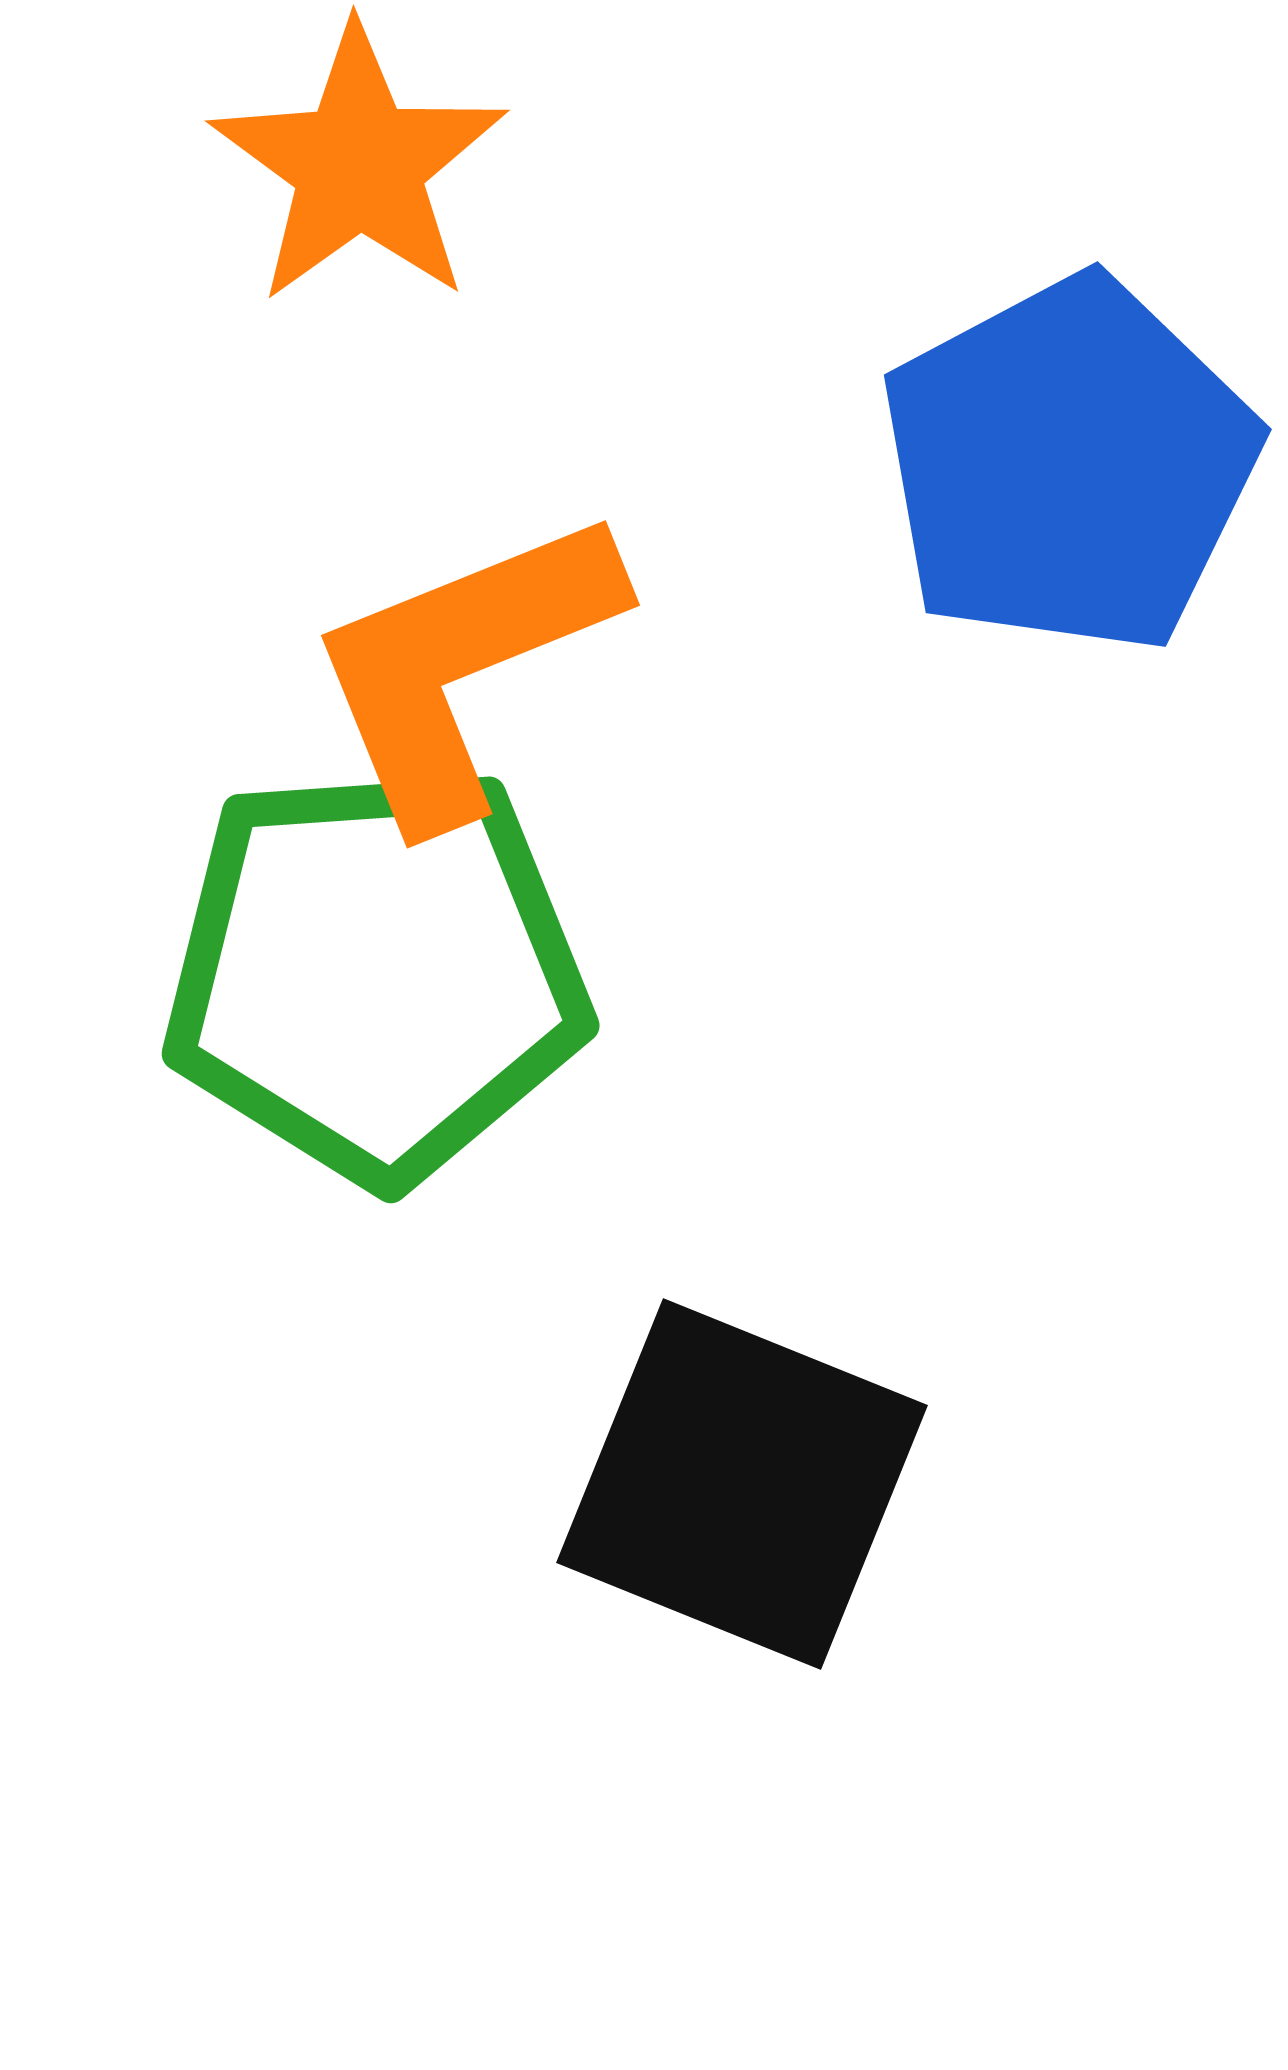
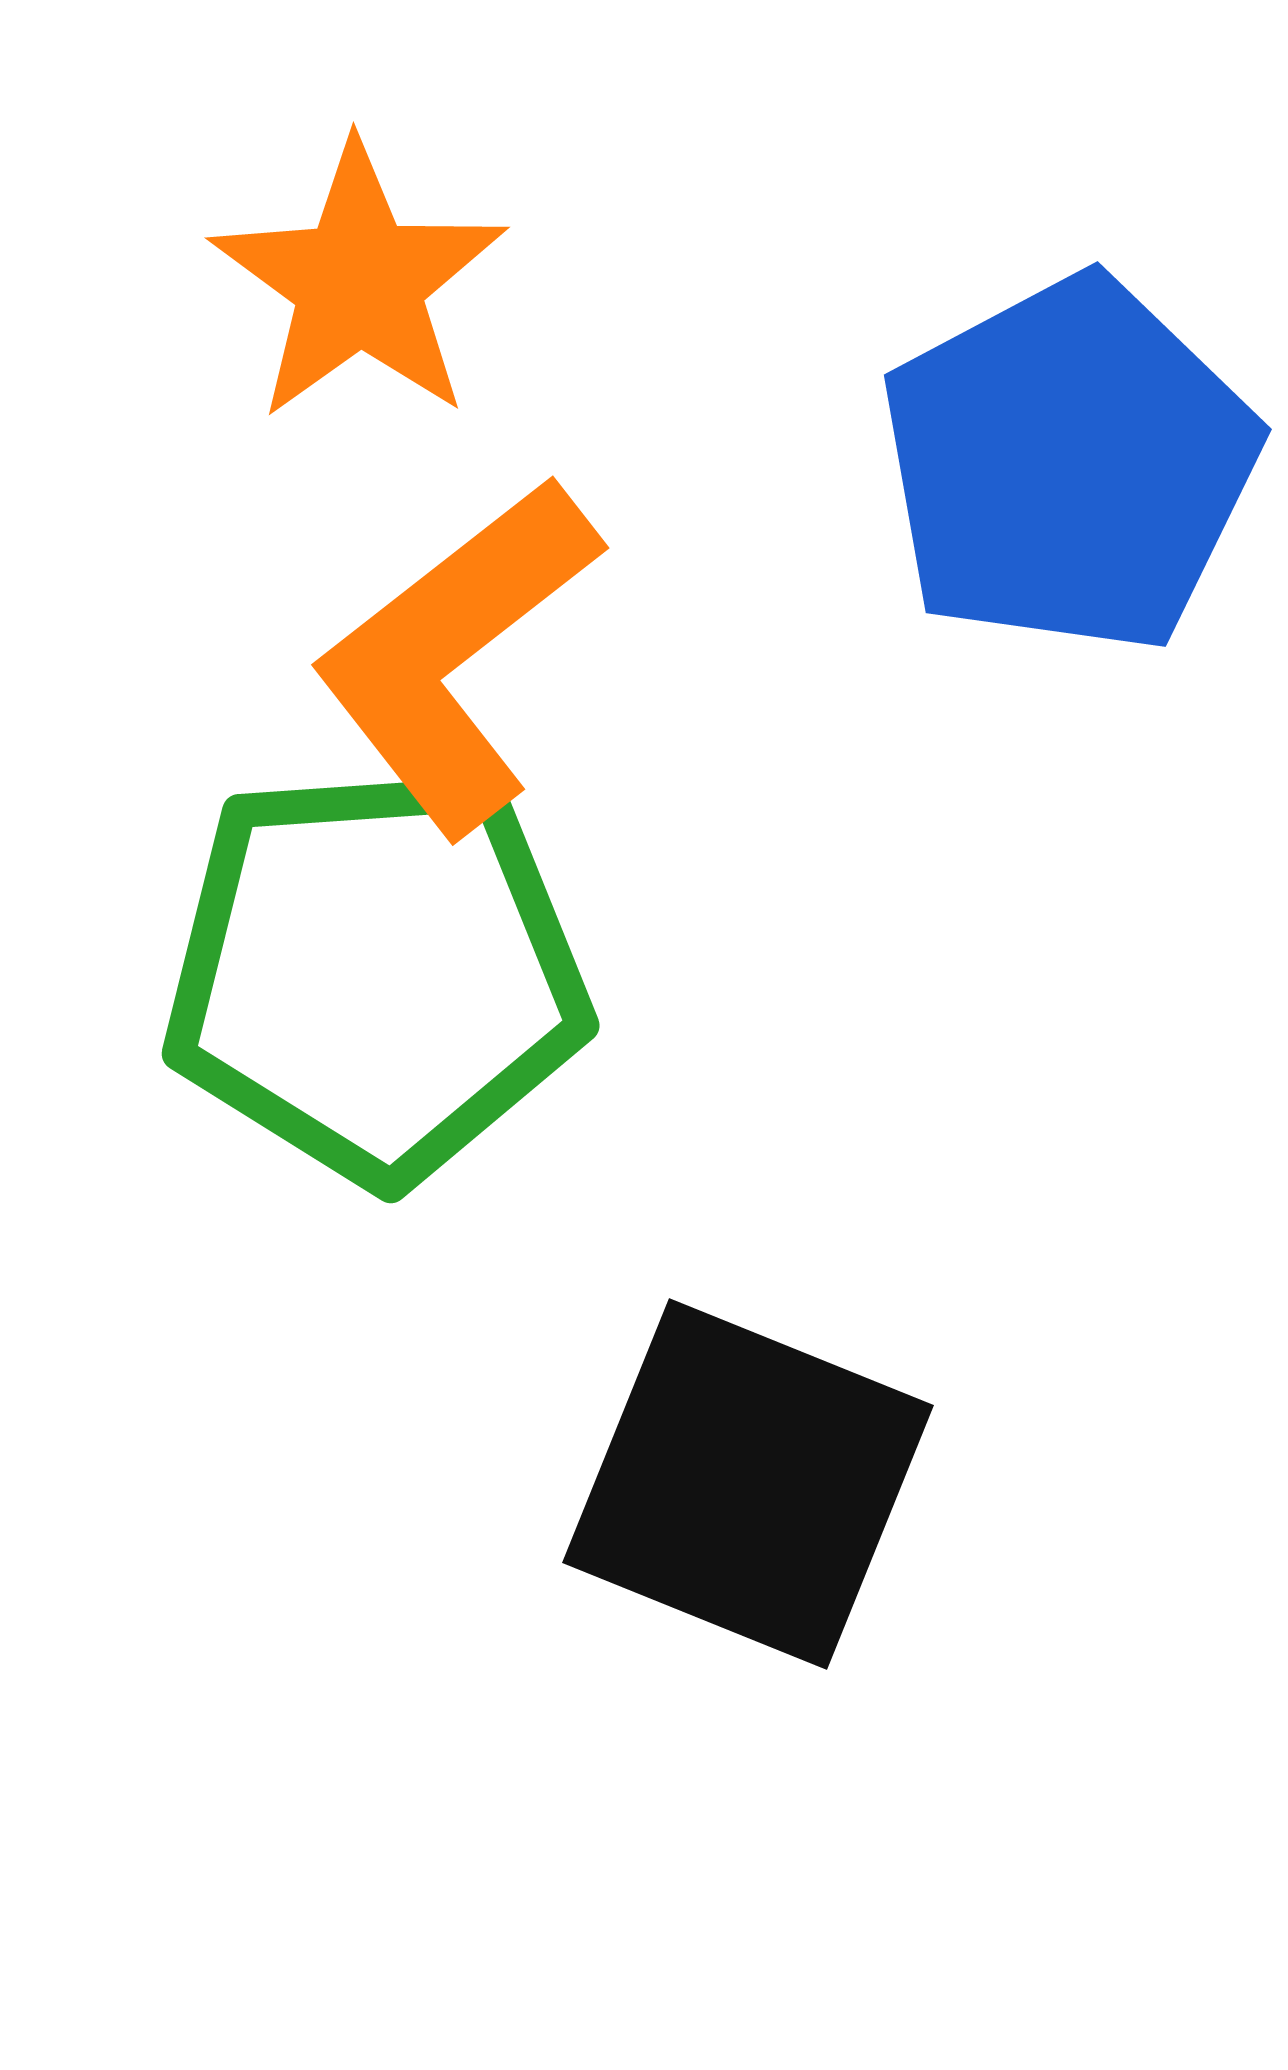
orange star: moved 117 px down
orange L-shape: moved 7 px left, 11 px up; rotated 16 degrees counterclockwise
black square: moved 6 px right
